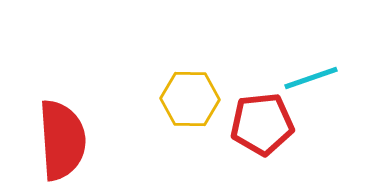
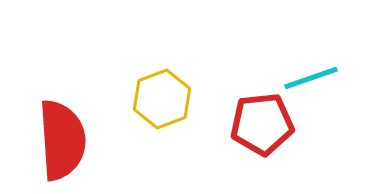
yellow hexagon: moved 28 px left; rotated 22 degrees counterclockwise
